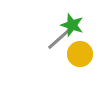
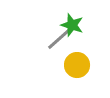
yellow circle: moved 3 px left, 11 px down
